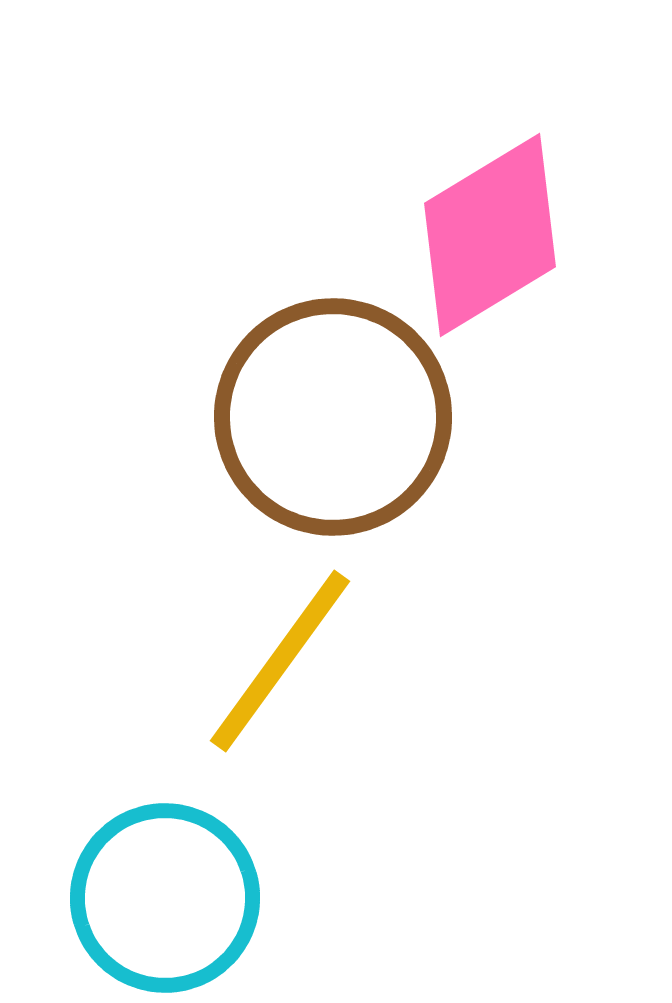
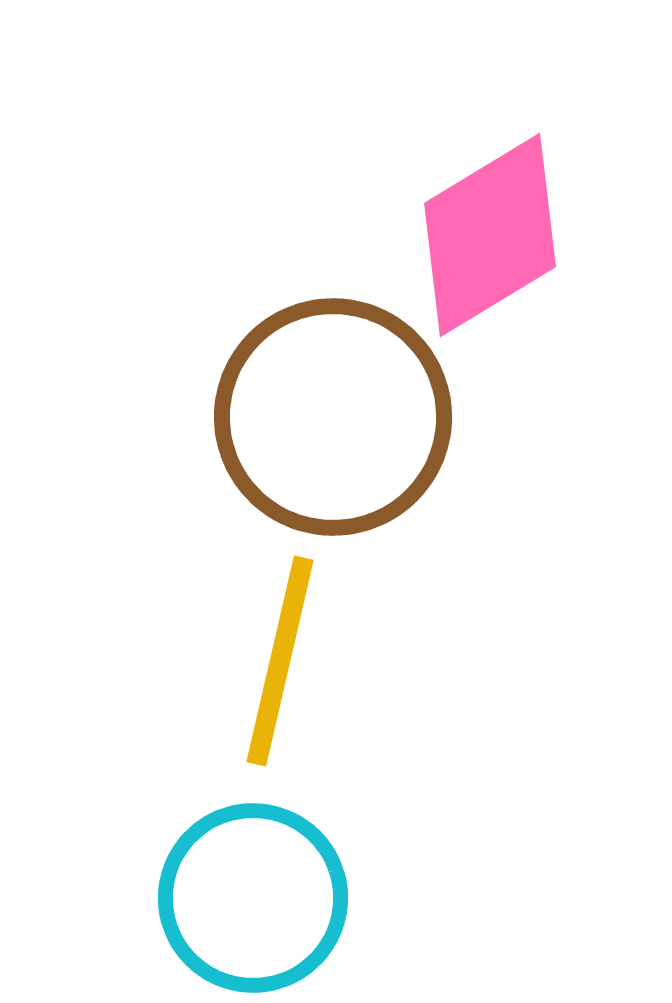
yellow line: rotated 23 degrees counterclockwise
cyan circle: moved 88 px right
